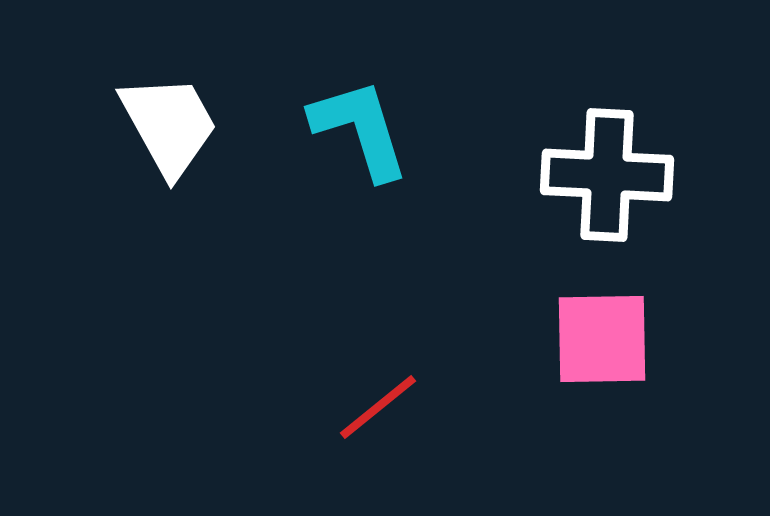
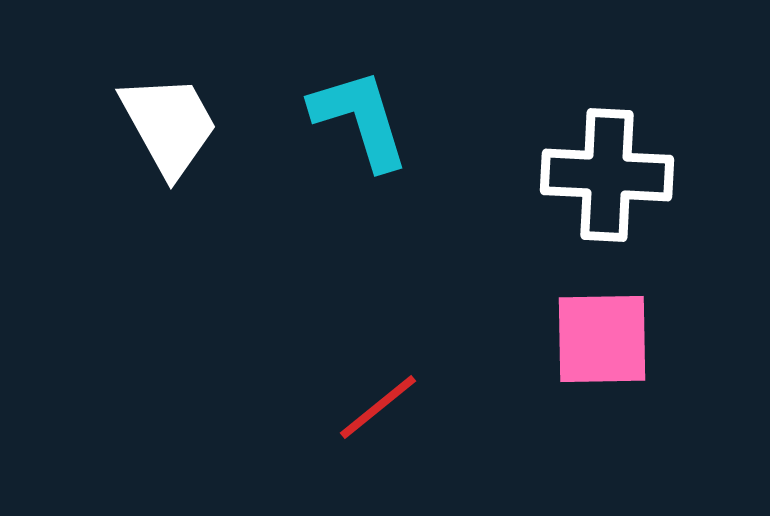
cyan L-shape: moved 10 px up
